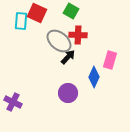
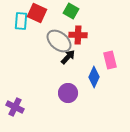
pink rectangle: rotated 30 degrees counterclockwise
purple cross: moved 2 px right, 5 px down
